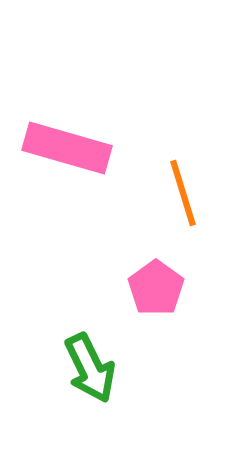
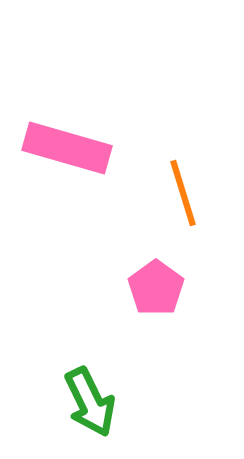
green arrow: moved 34 px down
